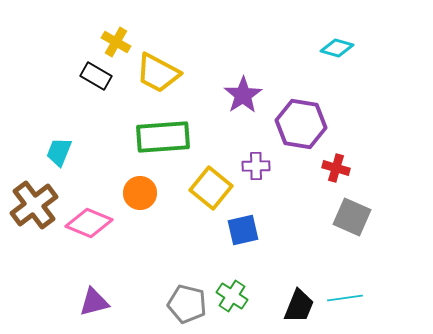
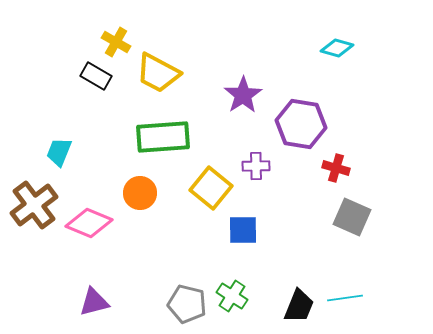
blue square: rotated 12 degrees clockwise
